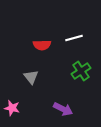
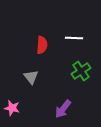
white line: rotated 18 degrees clockwise
red semicircle: rotated 84 degrees counterclockwise
purple arrow: rotated 102 degrees clockwise
